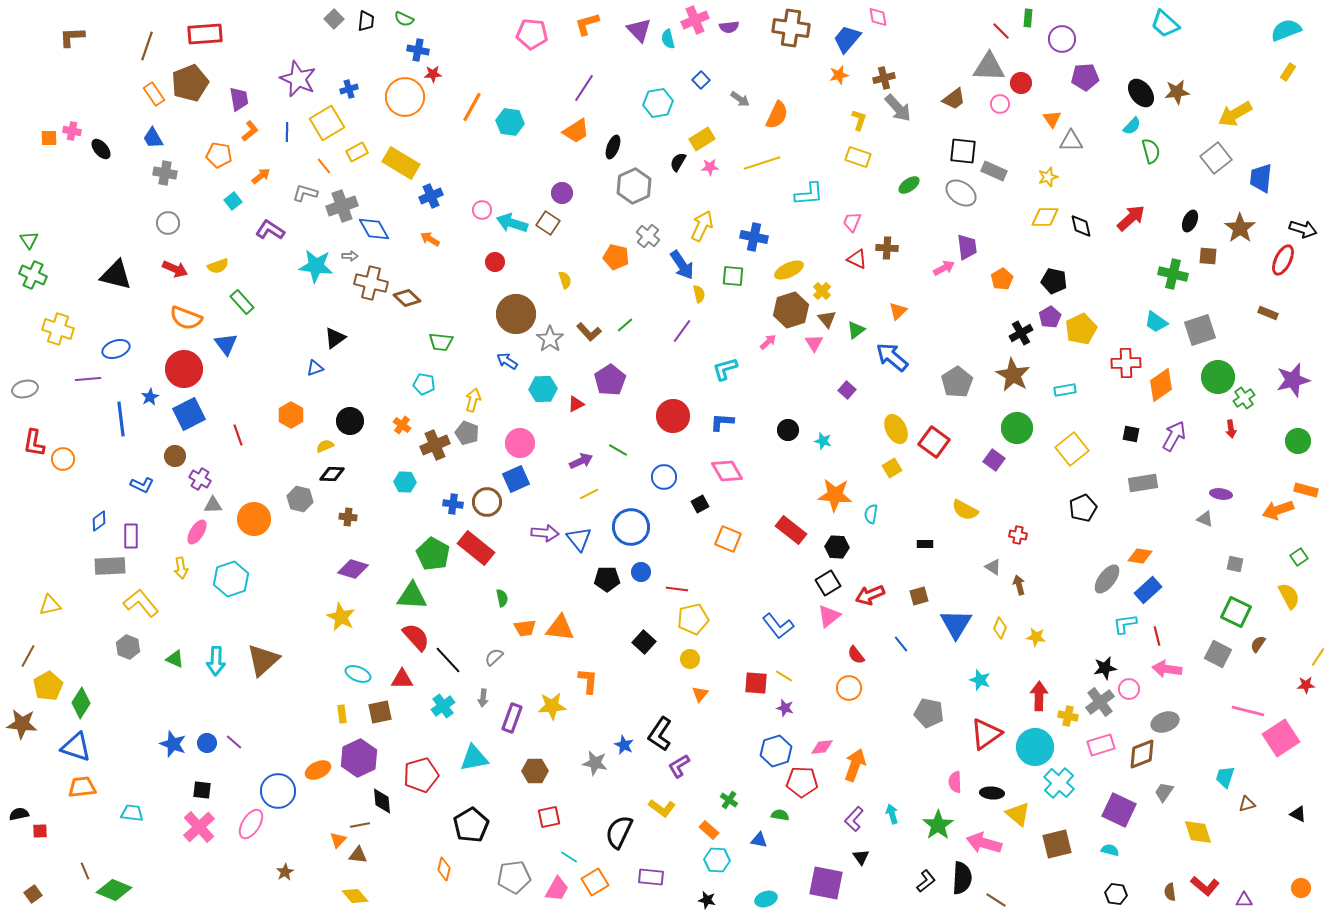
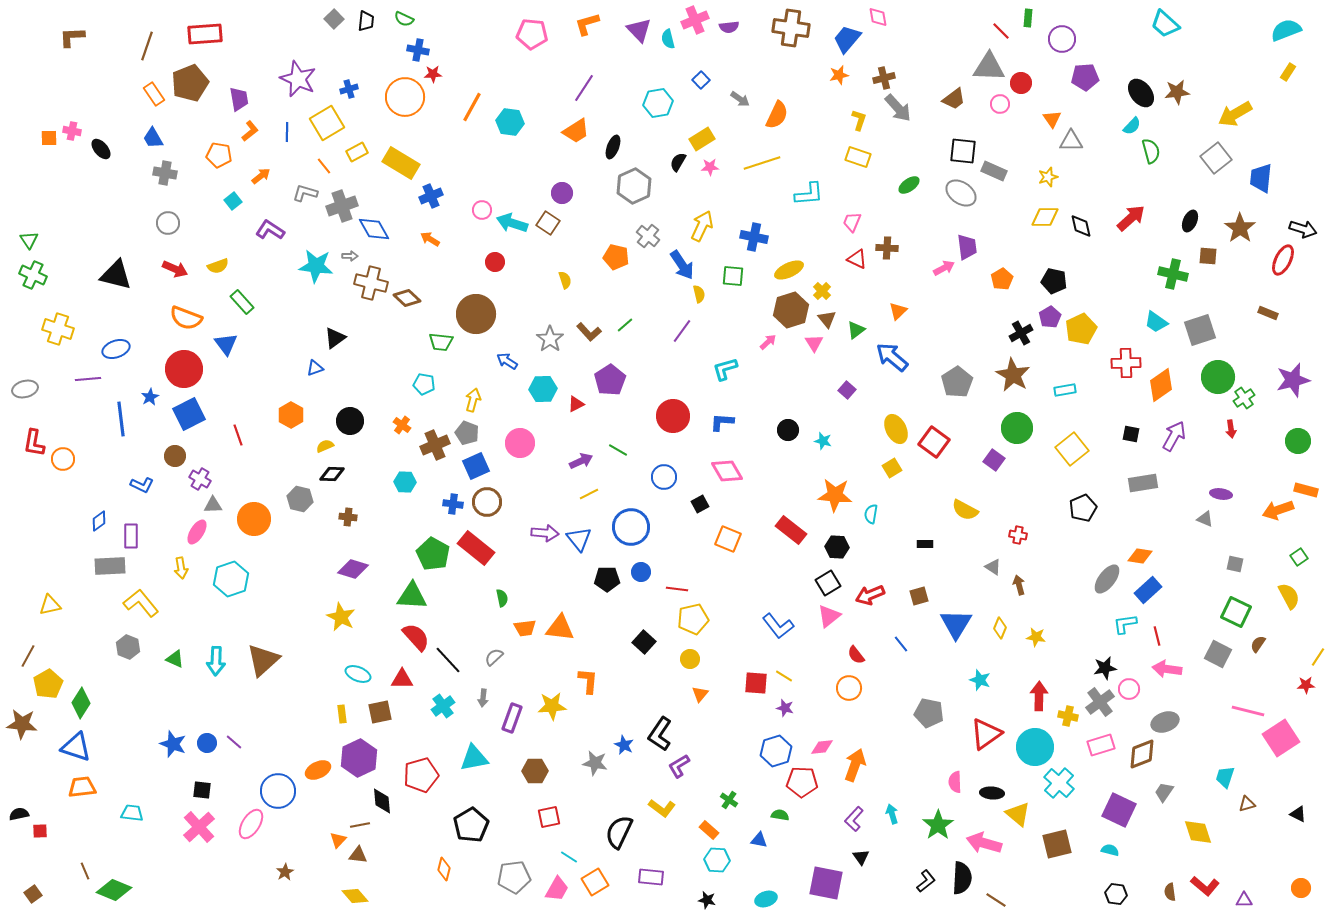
brown circle at (516, 314): moved 40 px left
blue square at (516, 479): moved 40 px left, 13 px up
yellow pentagon at (48, 686): moved 2 px up
